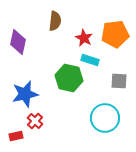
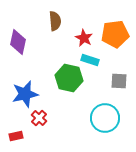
brown semicircle: rotated 12 degrees counterclockwise
red cross: moved 4 px right, 3 px up
